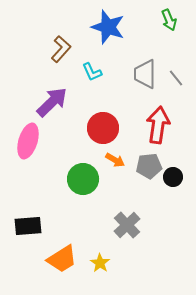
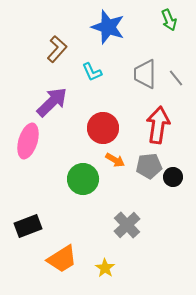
brown L-shape: moved 4 px left
black rectangle: rotated 16 degrees counterclockwise
yellow star: moved 5 px right, 5 px down
